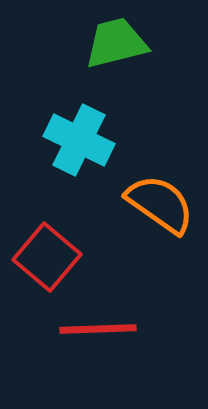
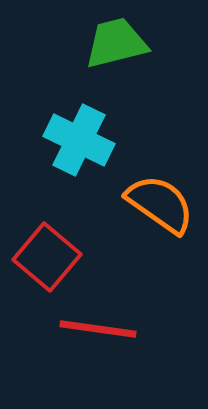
red line: rotated 10 degrees clockwise
